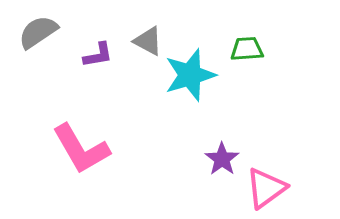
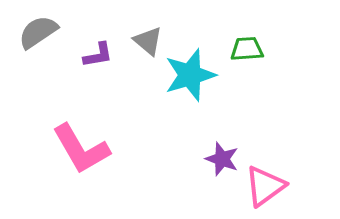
gray triangle: rotated 12 degrees clockwise
purple star: rotated 16 degrees counterclockwise
pink triangle: moved 1 px left, 2 px up
